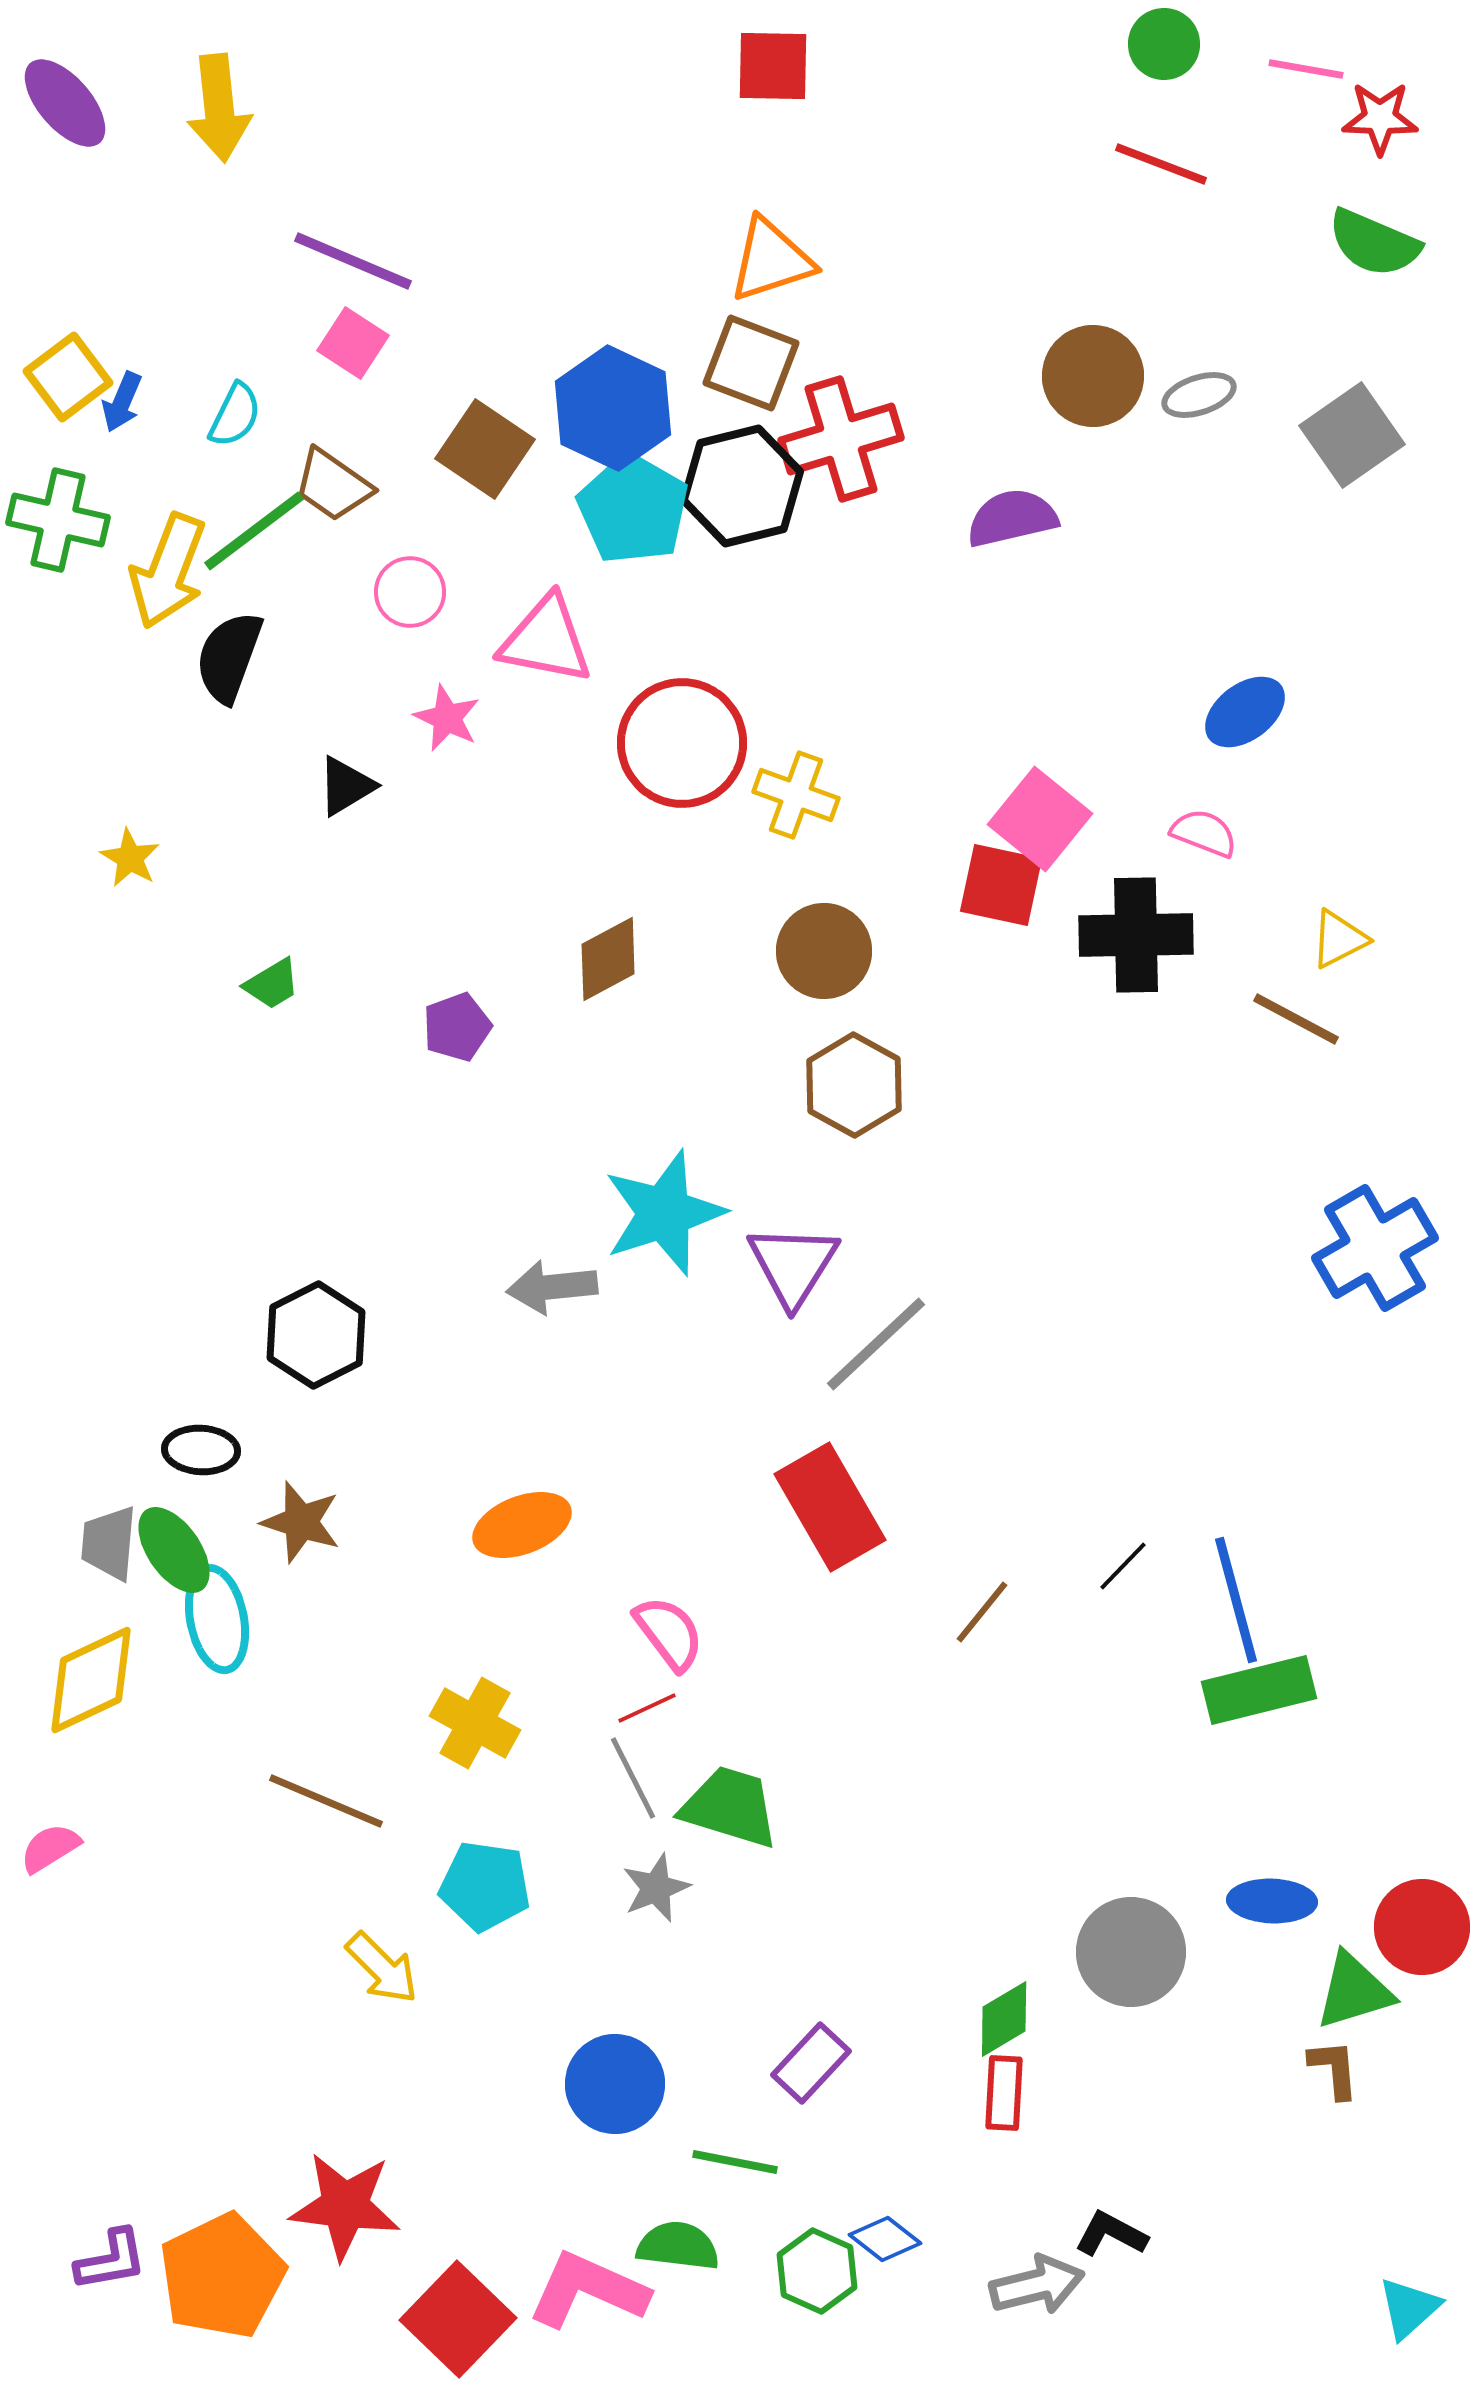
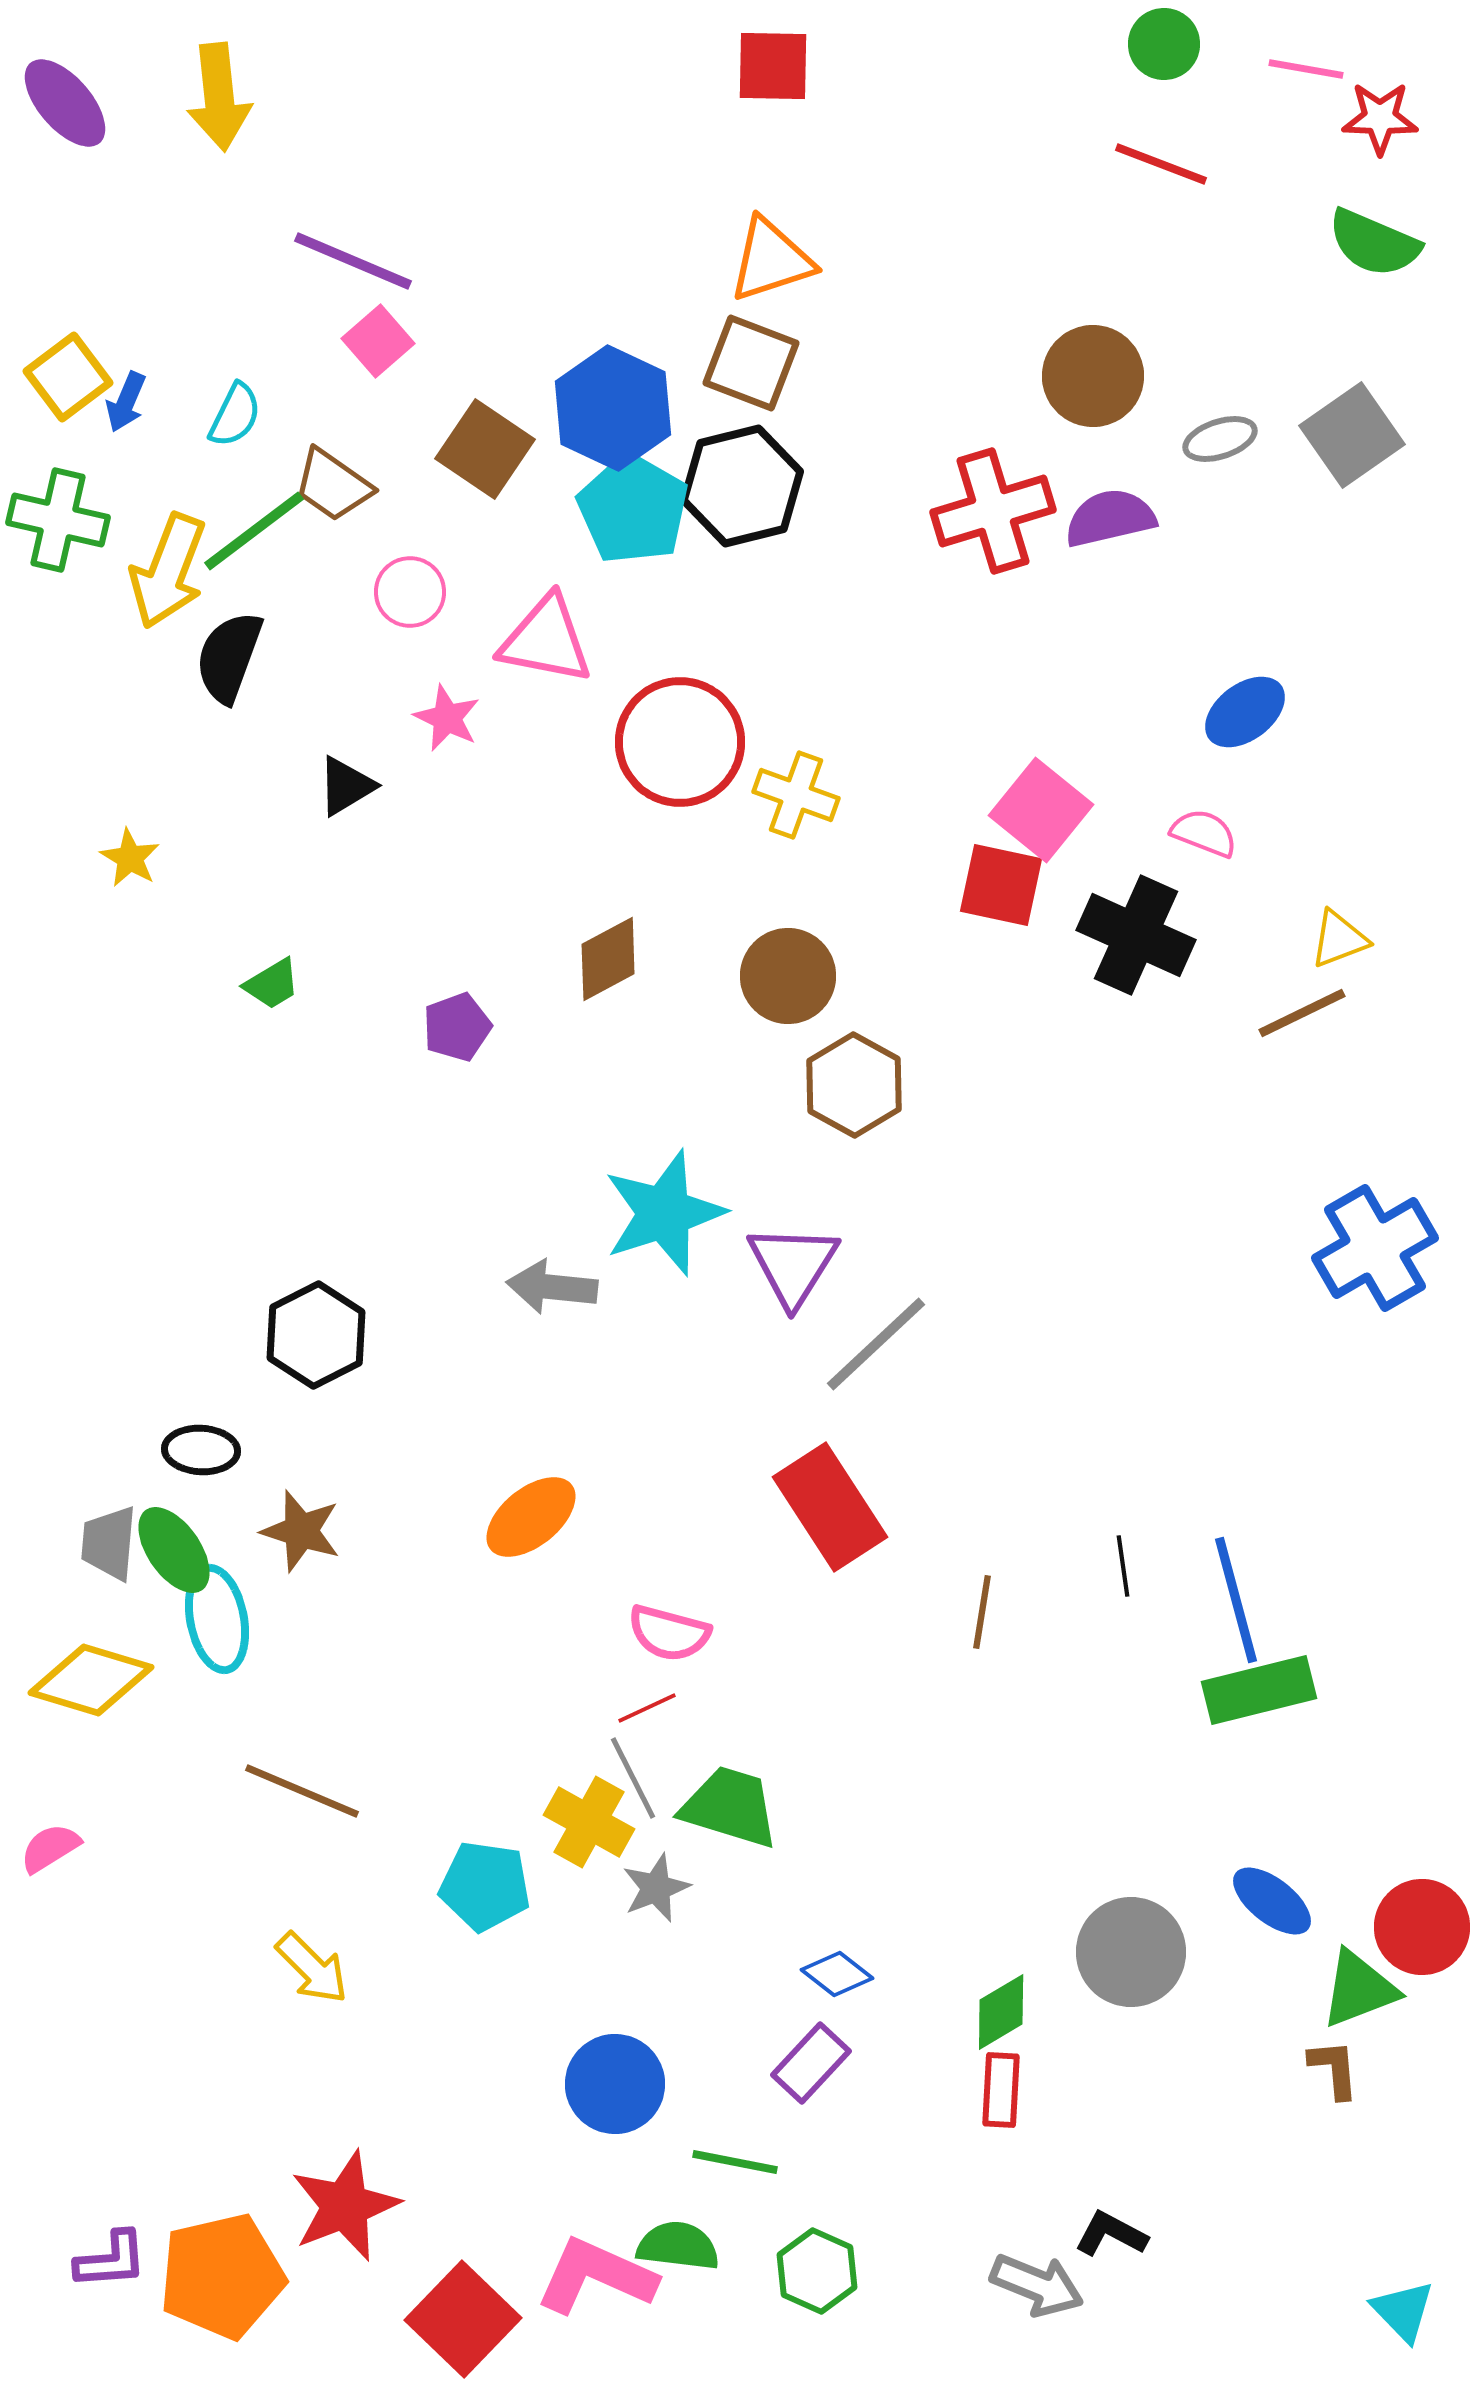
yellow arrow at (219, 108): moved 11 px up
pink square at (353, 343): moved 25 px right, 2 px up; rotated 16 degrees clockwise
gray ellipse at (1199, 395): moved 21 px right, 44 px down
blue arrow at (122, 402): moved 4 px right
red cross at (841, 439): moved 152 px right, 72 px down
purple semicircle at (1012, 518): moved 98 px right
red circle at (682, 743): moved 2 px left, 1 px up
pink square at (1040, 819): moved 1 px right, 9 px up
black cross at (1136, 935): rotated 25 degrees clockwise
yellow triangle at (1339, 939): rotated 6 degrees clockwise
brown circle at (824, 951): moved 36 px left, 25 px down
brown line at (1296, 1019): moved 6 px right, 6 px up; rotated 54 degrees counterclockwise
gray arrow at (552, 1287): rotated 12 degrees clockwise
red rectangle at (830, 1507): rotated 3 degrees counterclockwise
brown star at (301, 1522): moved 9 px down
orange ellipse at (522, 1525): moved 9 px right, 8 px up; rotated 18 degrees counterclockwise
black line at (1123, 1566): rotated 52 degrees counterclockwise
brown line at (982, 1612): rotated 30 degrees counterclockwise
pink semicircle at (669, 1633): rotated 142 degrees clockwise
yellow diamond at (91, 1680): rotated 42 degrees clockwise
yellow cross at (475, 1723): moved 114 px right, 99 px down
brown line at (326, 1801): moved 24 px left, 10 px up
blue ellipse at (1272, 1901): rotated 36 degrees clockwise
yellow arrow at (382, 1968): moved 70 px left
green triangle at (1354, 1991): moved 5 px right, 2 px up; rotated 4 degrees counterclockwise
green diamond at (1004, 2019): moved 3 px left, 7 px up
red rectangle at (1004, 2093): moved 3 px left, 3 px up
red star at (345, 2206): rotated 28 degrees counterclockwise
blue diamond at (885, 2239): moved 48 px left, 265 px up
purple L-shape at (111, 2260): rotated 6 degrees clockwise
orange pentagon at (222, 2276): rotated 13 degrees clockwise
gray arrow at (1037, 2285): rotated 36 degrees clockwise
pink L-shape at (588, 2290): moved 8 px right, 14 px up
cyan triangle at (1409, 2308): moved 6 px left, 3 px down; rotated 32 degrees counterclockwise
red square at (458, 2319): moved 5 px right
